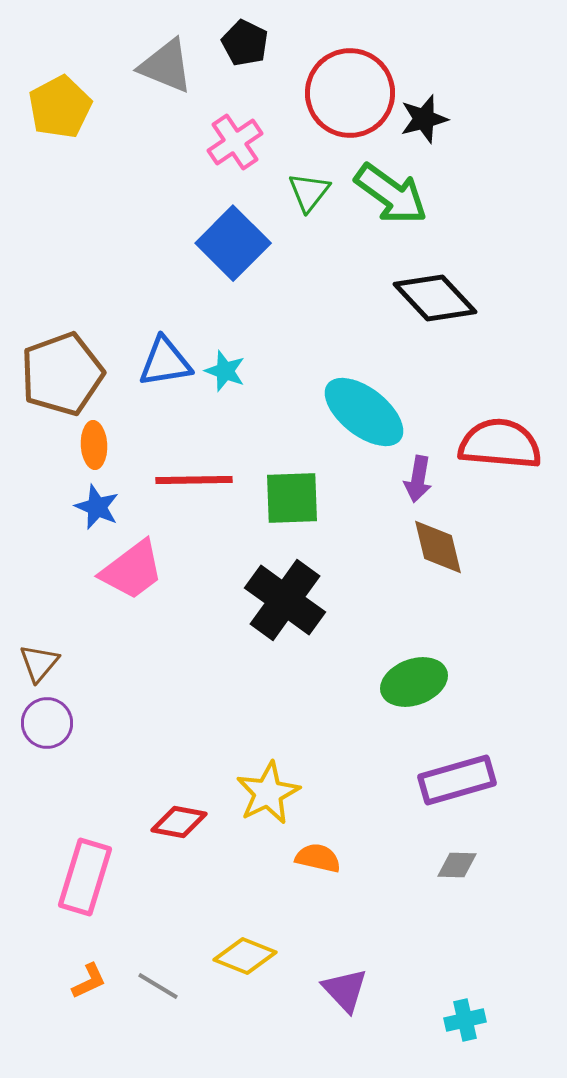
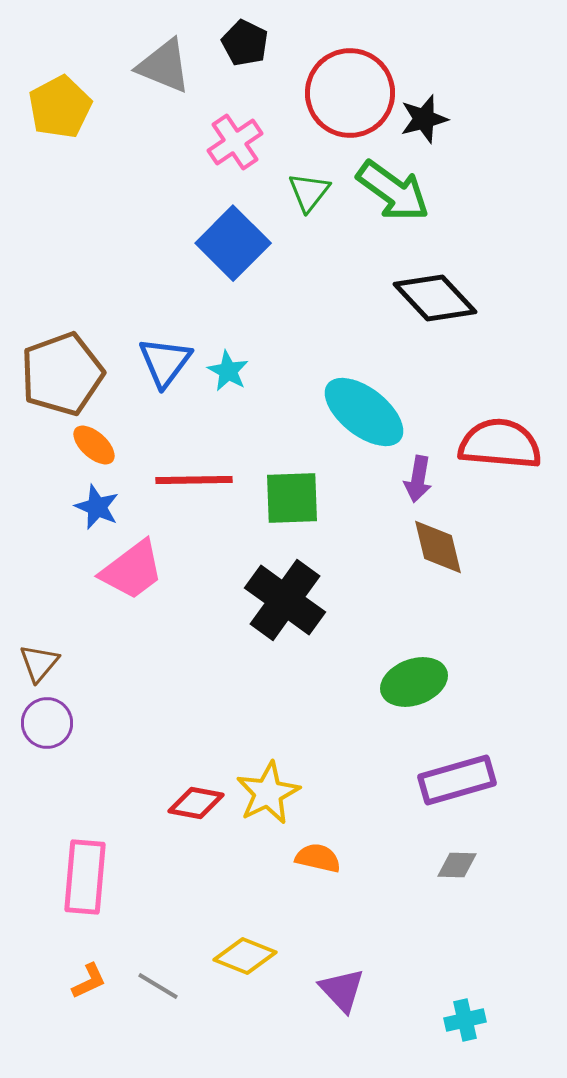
gray triangle: moved 2 px left
green arrow: moved 2 px right, 3 px up
blue triangle: rotated 44 degrees counterclockwise
cyan star: moved 3 px right; rotated 9 degrees clockwise
orange ellipse: rotated 45 degrees counterclockwise
red diamond: moved 17 px right, 19 px up
pink rectangle: rotated 12 degrees counterclockwise
purple triangle: moved 3 px left
